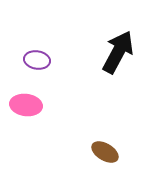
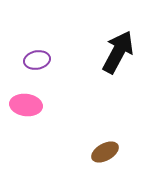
purple ellipse: rotated 20 degrees counterclockwise
brown ellipse: rotated 60 degrees counterclockwise
